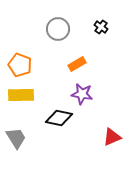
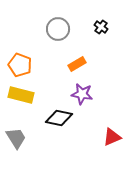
yellow rectangle: rotated 15 degrees clockwise
